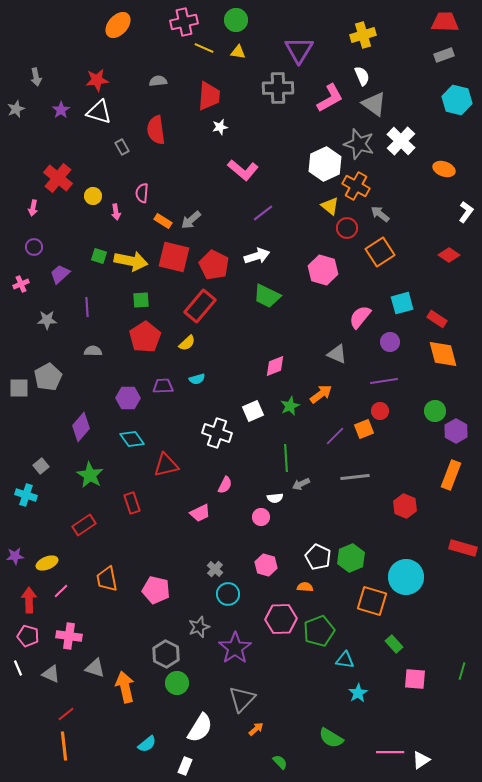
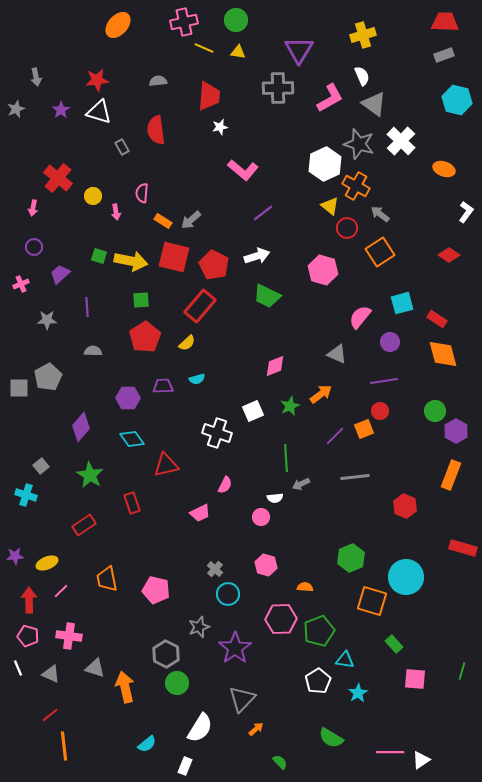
white pentagon at (318, 557): moved 124 px down; rotated 15 degrees clockwise
red line at (66, 714): moved 16 px left, 1 px down
